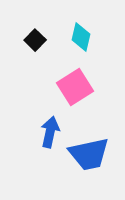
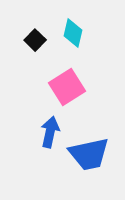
cyan diamond: moved 8 px left, 4 px up
pink square: moved 8 px left
